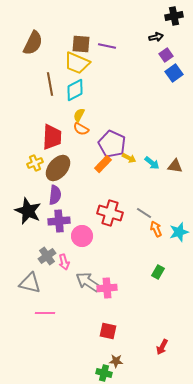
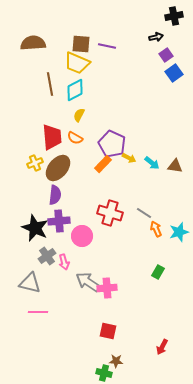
brown semicircle: rotated 120 degrees counterclockwise
orange semicircle: moved 6 px left, 9 px down
red trapezoid: rotated 8 degrees counterclockwise
black star: moved 7 px right, 17 px down
pink line: moved 7 px left, 1 px up
